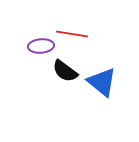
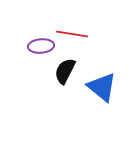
black semicircle: rotated 80 degrees clockwise
blue triangle: moved 5 px down
